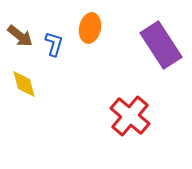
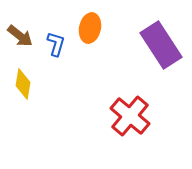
blue L-shape: moved 2 px right
yellow diamond: moved 1 px left; rotated 24 degrees clockwise
